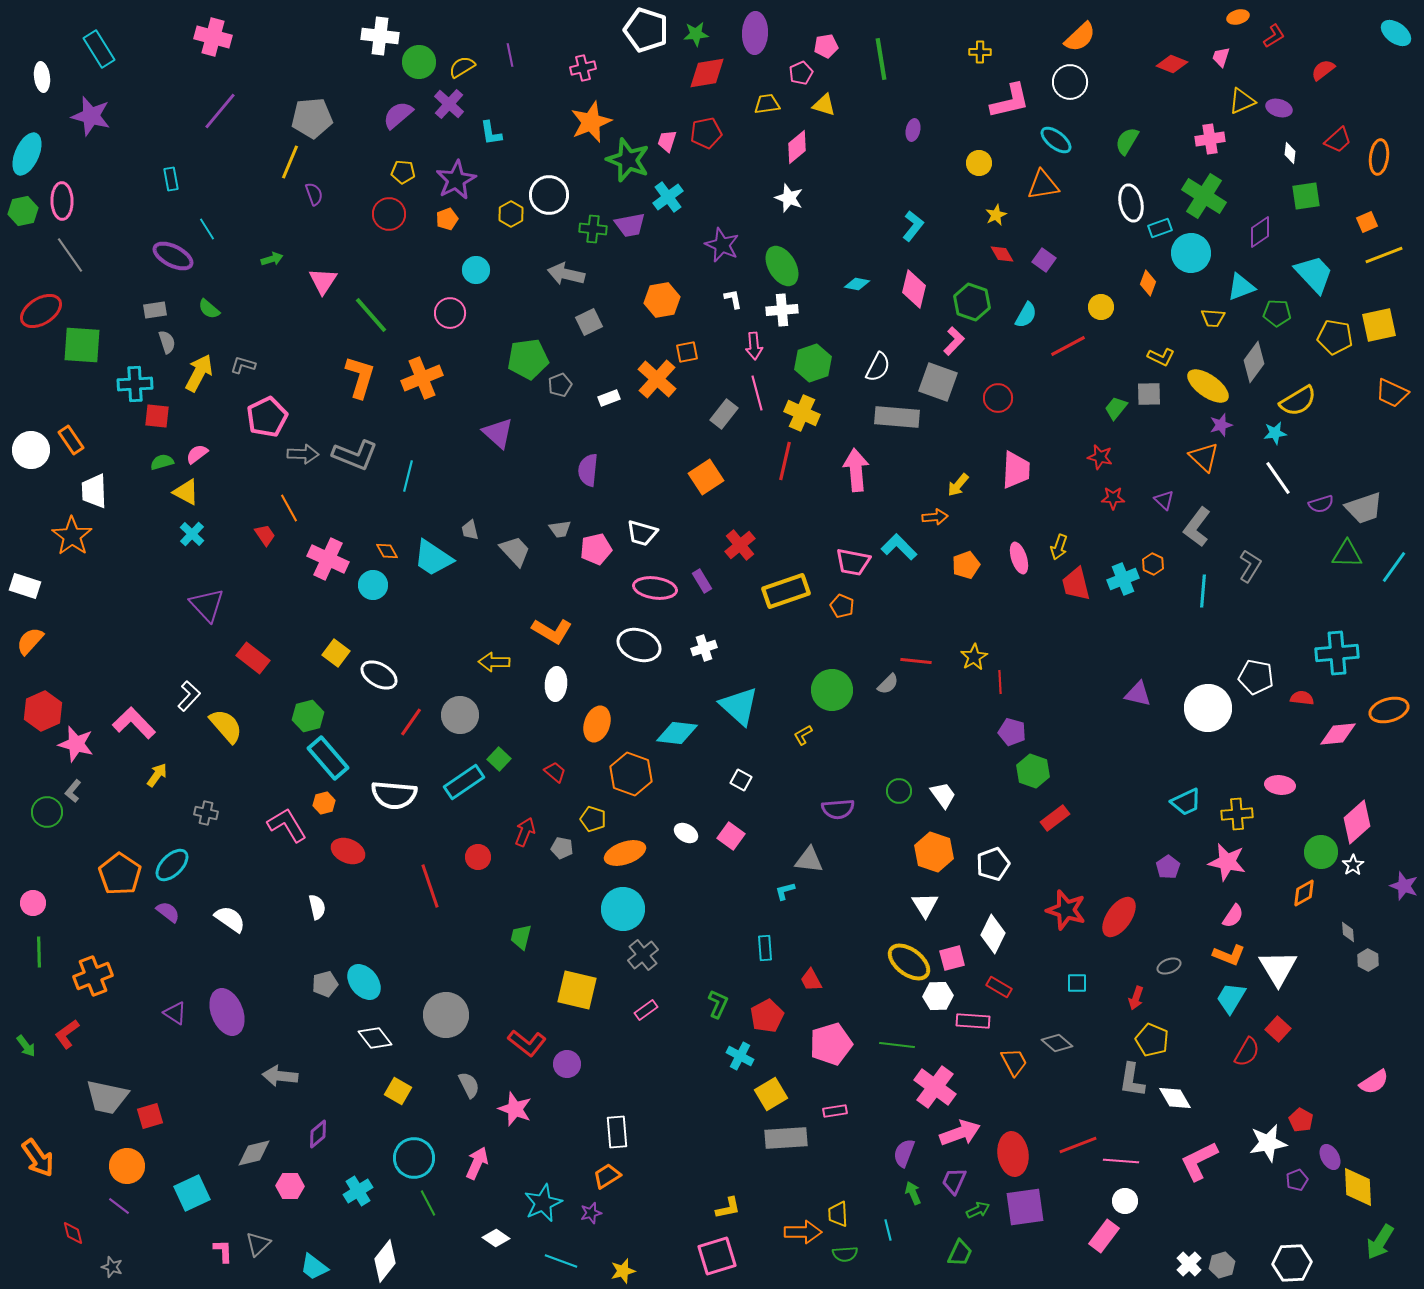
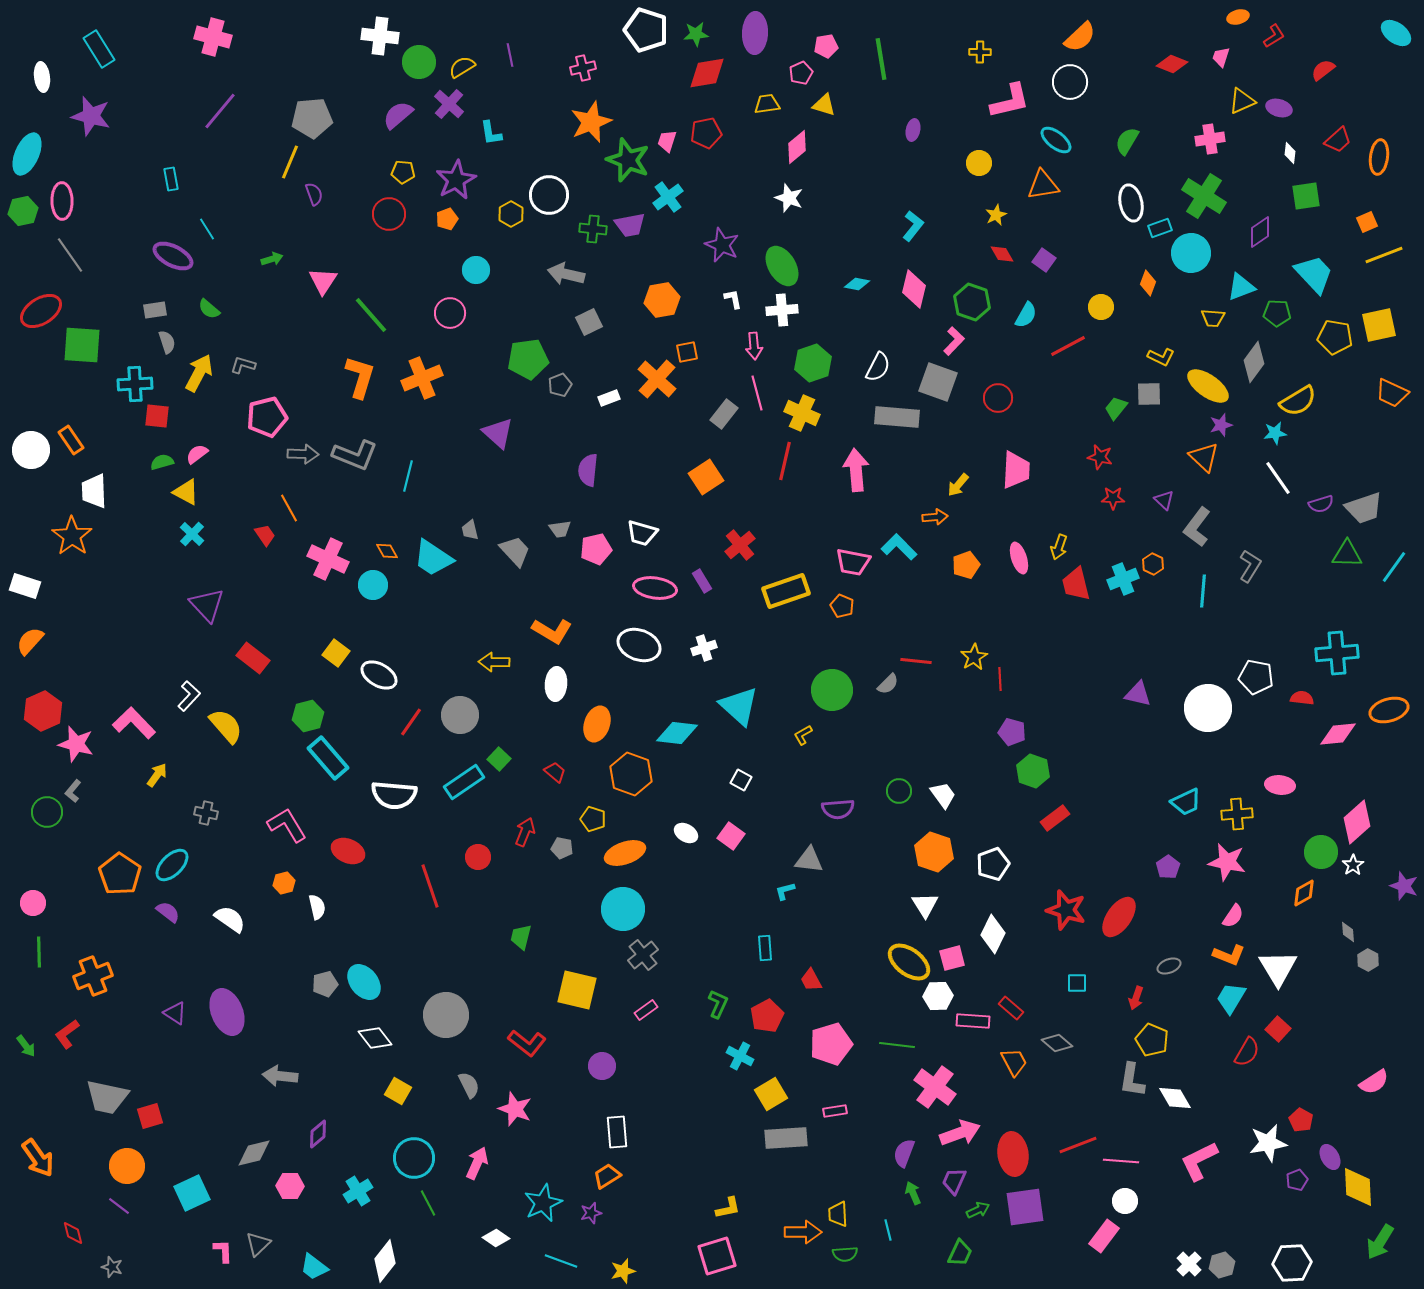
pink pentagon at (267, 417): rotated 12 degrees clockwise
red line at (1000, 682): moved 3 px up
orange hexagon at (324, 803): moved 40 px left, 80 px down
red rectangle at (999, 987): moved 12 px right, 21 px down; rotated 10 degrees clockwise
purple circle at (567, 1064): moved 35 px right, 2 px down
